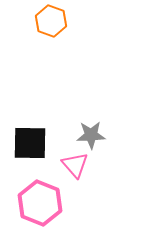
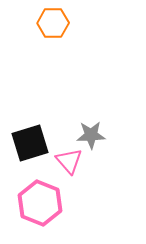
orange hexagon: moved 2 px right, 2 px down; rotated 20 degrees counterclockwise
black square: rotated 18 degrees counterclockwise
pink triangle: moved 6 px left, 4 px up
